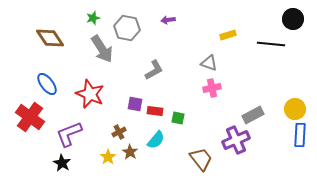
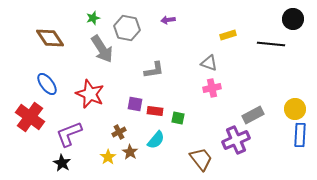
gray L-shape: rotated 20 degrees clockwise
